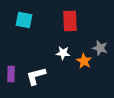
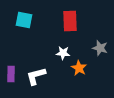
orange star: moved 5 px left, 7 px down
